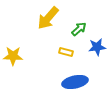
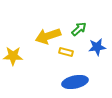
yellow arrow: moved 18 px down; rotated 30 degrees clockwise
